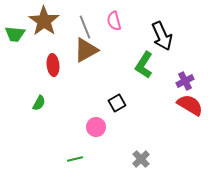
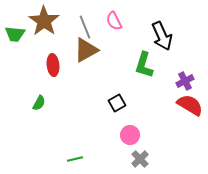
pink semicircle: rotated 12 degrees counterclockwise
green L-shape: rotated 16 degrees counterclockwise
pink circle: moved 34 px right, 8 px down
gray cross: moved 1 px left
